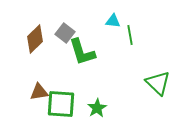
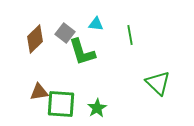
cyan triangle: moved 17 px left, 3 px down
